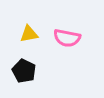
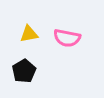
black pentagon: rotated 15 degrees clockwise
